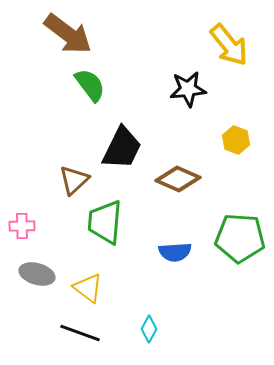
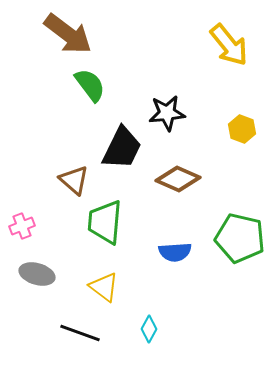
black star: moved 21 px left, 24 px down
yellow hexagon: moved 6 px right, 11 px up
brown triangle: rotated 36 degrees counterclockwise
pink cross: rotated 20 degrees counterclockwise
green pentagon: rotated 9 degrees clockwise
yellow triangle: moved 16 px right, 1 px up
